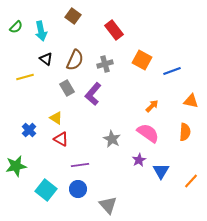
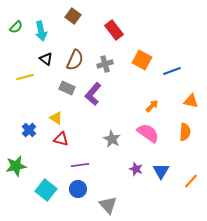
gray rectangle: rotated 35 degrees counterclockwise
red triangle: rotated 14 degrees counterclockwise
purple star: moved 3 px left, 9 px down; rotated 24 degrees counterclockwise
